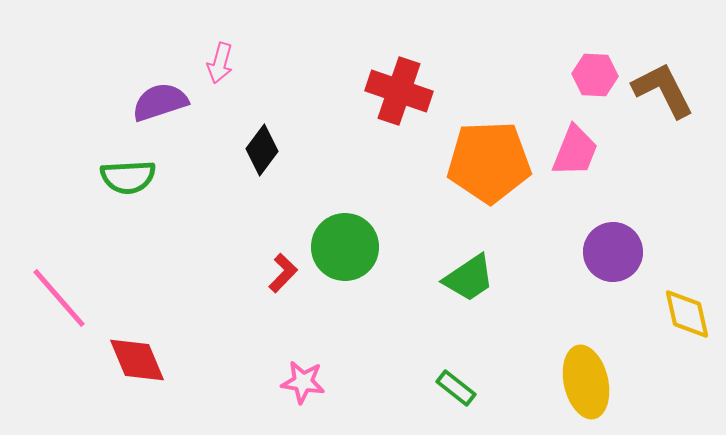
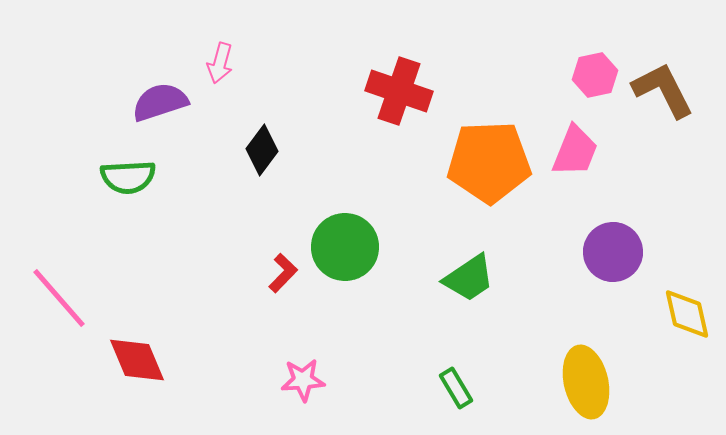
pink hexagon: rotated 15 degrees counterclockwise
pink star: moved 2 px up; rotated 12 degrees counterclockwise
green rectangle: rotated 21 degrees clockwise
